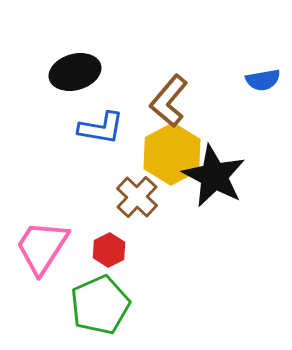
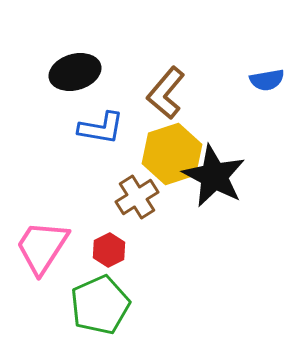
blue semicircle: moved 4 px right
brown L-shape: moved 3 px left, 8 px up
yellow hexagon: rotated 10 degrees clockwise
brown cross: rotated 15 degrees clockwise
